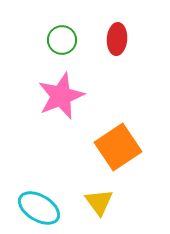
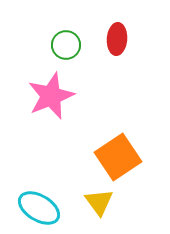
green circle: moved 4 px right, 5 px down
pink star: moved 10 px left
orange square: moved 10 px down
